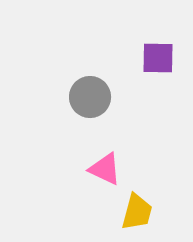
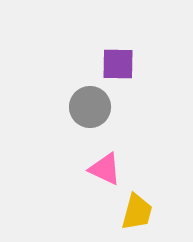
purple square: moved 40 px left, 6 px down
gray circle: moved 10 px down
